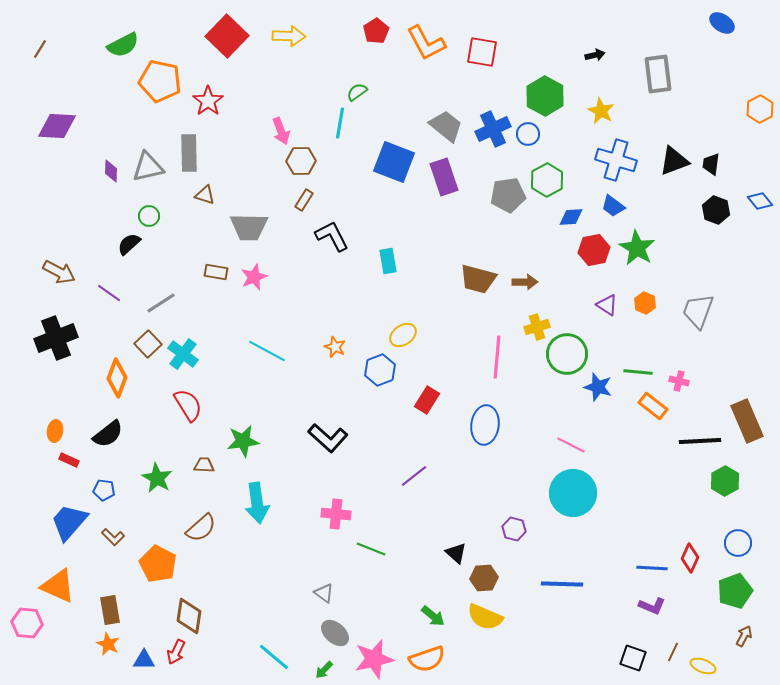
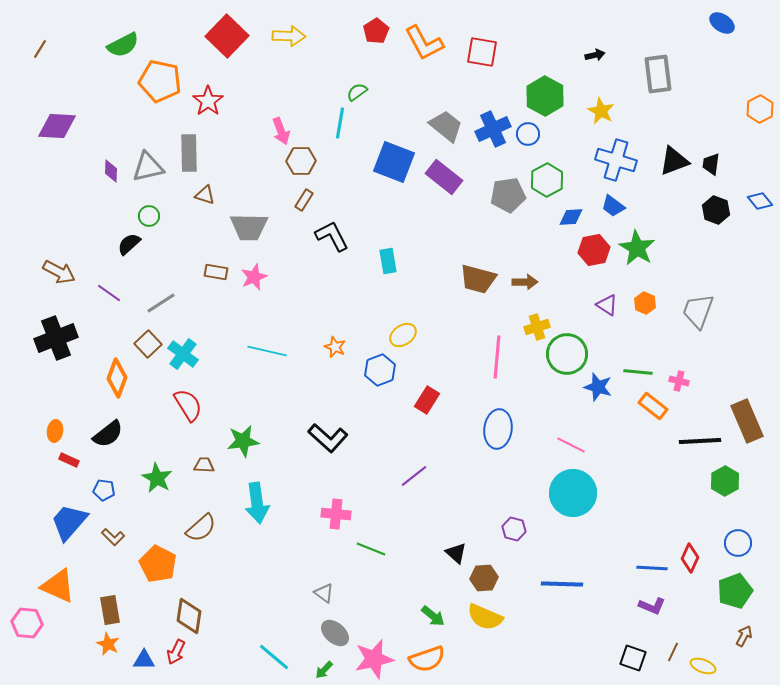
orange L-shape at (426, 43): moved 2 px left
purple rectangle at (444, 177): rotated 33 degrees counterclockwise
cyan line at (267, 351): rotated 15 degrees counterclockwise
blue ellipse at (485, 425): moved 13 px right, 4 px down
